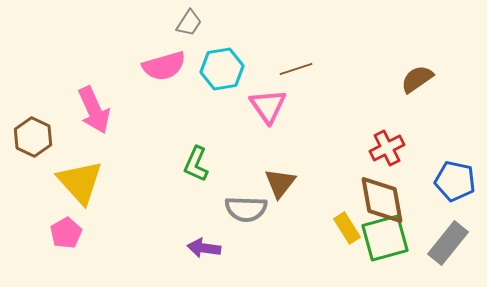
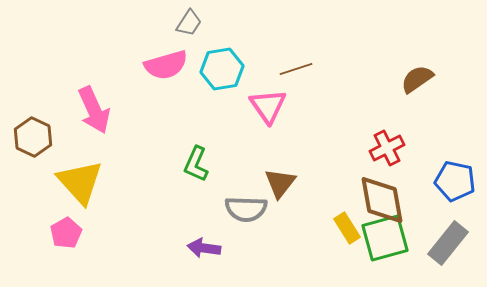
pink semicircle: moved 2 px right, 1 px up
